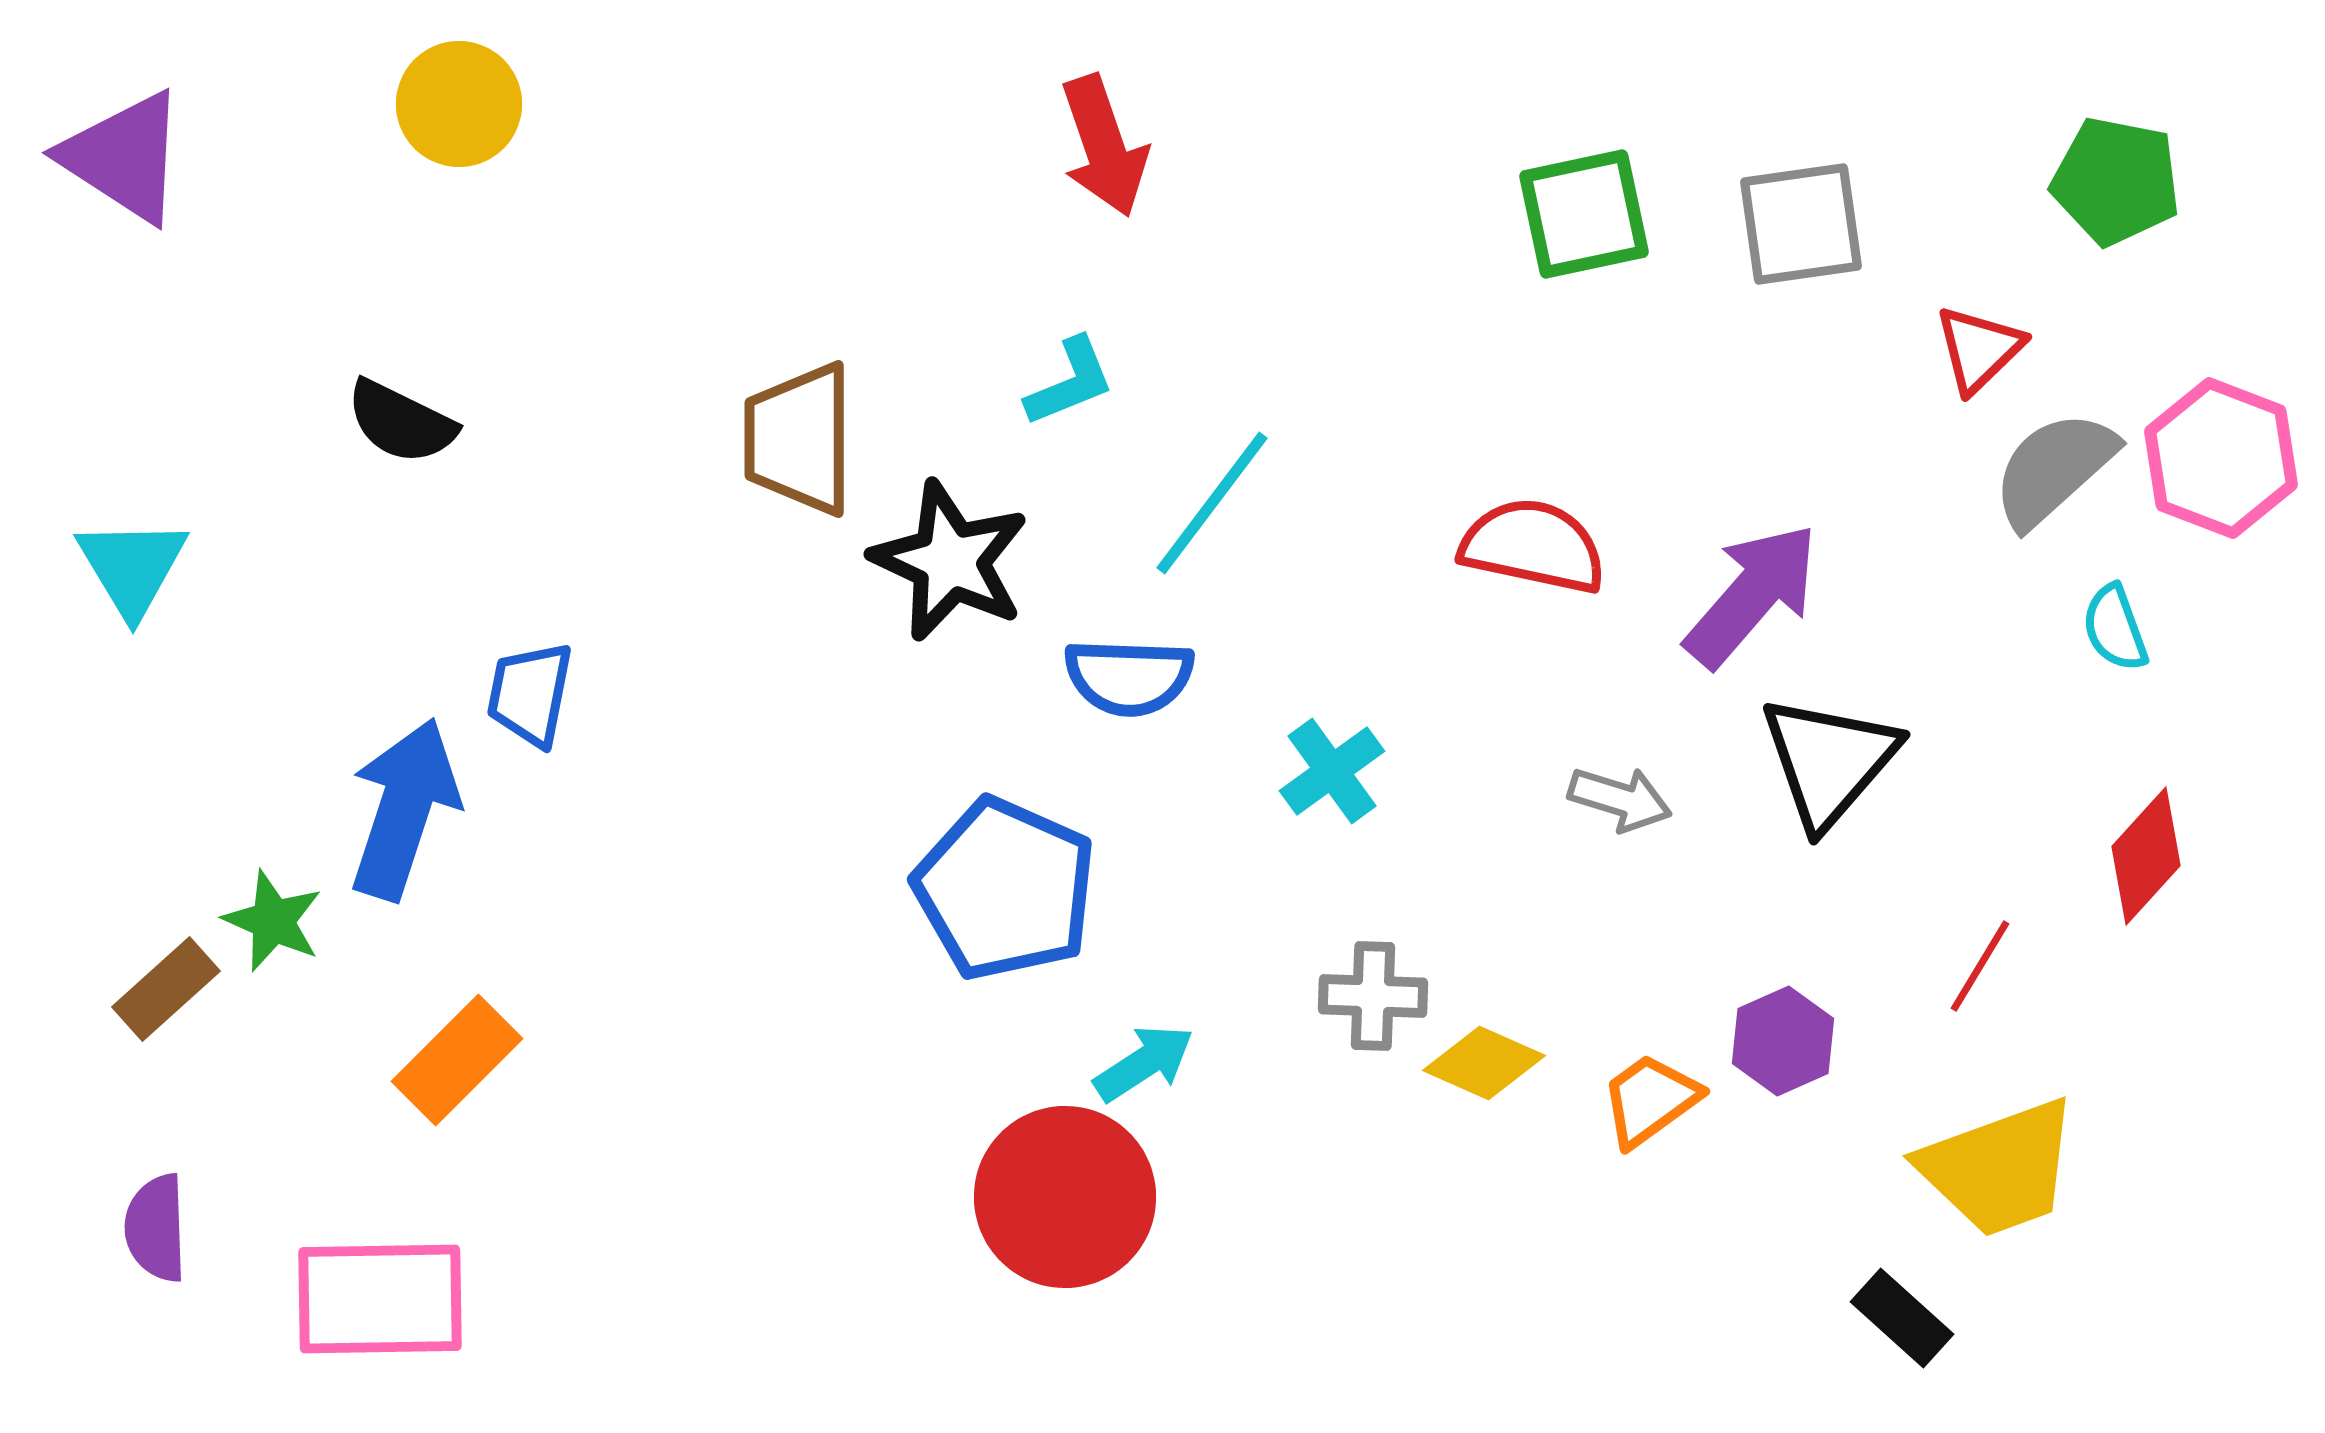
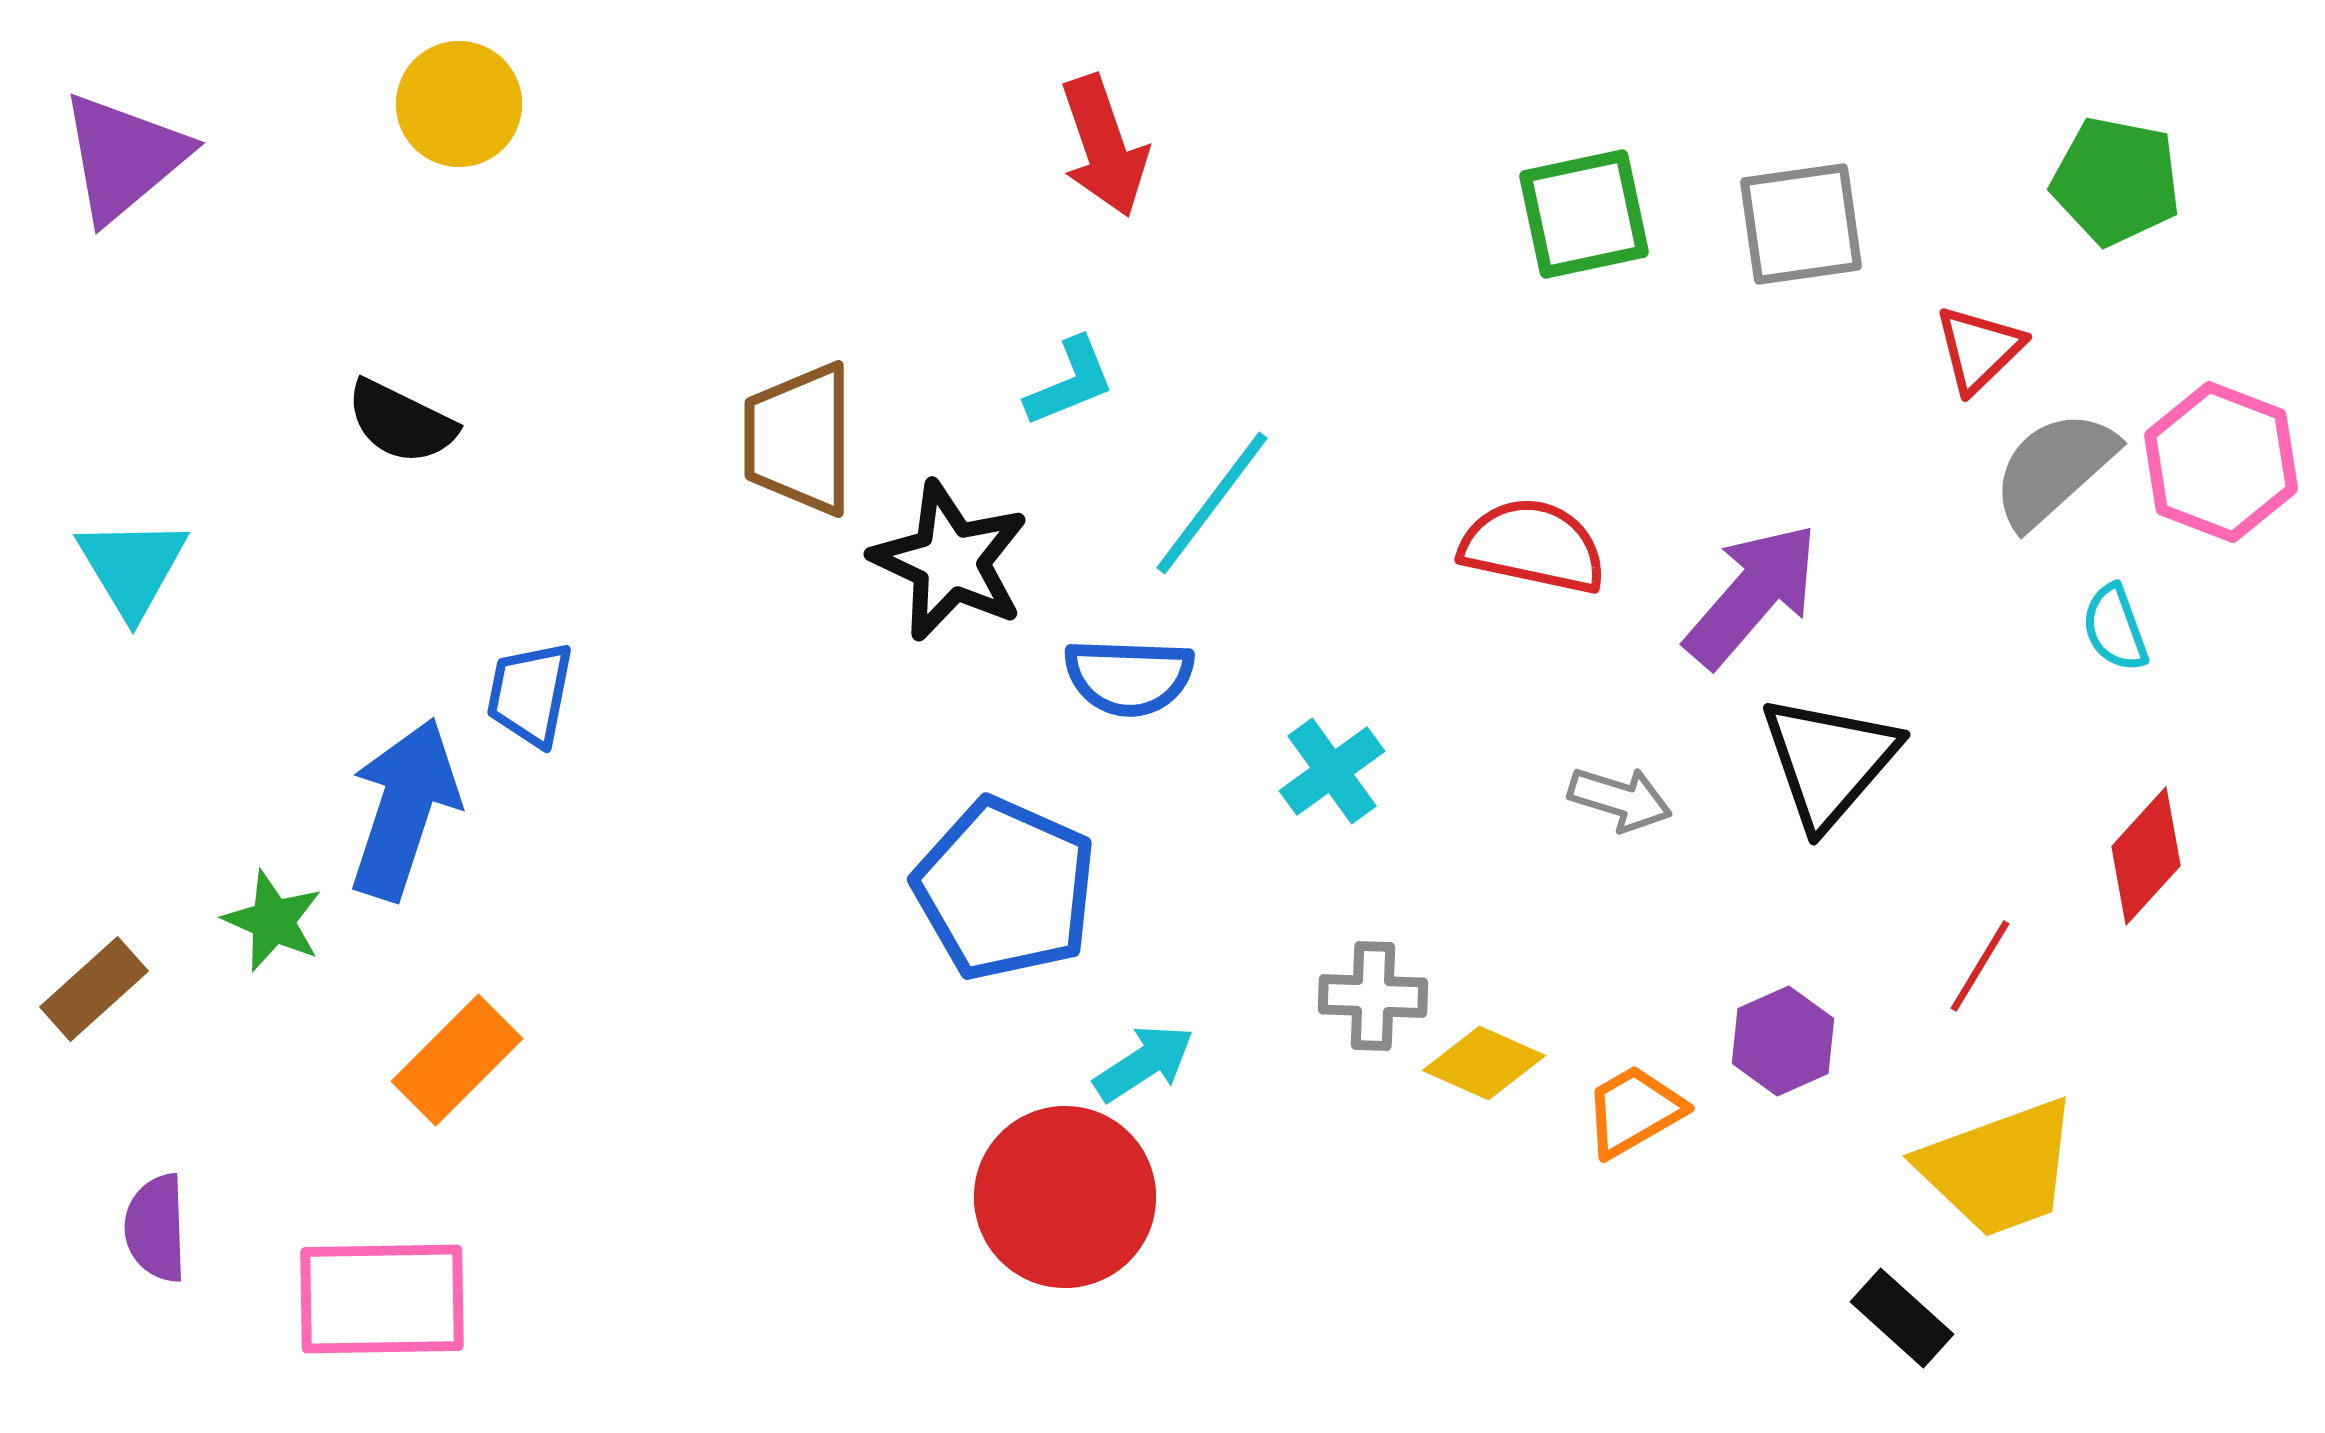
purple triangle: rotated 47 degrees clockwise
pink hexagon: moved 4 px down
brown rectangle: moved 72 px left
orange trapezoid: moved 16 px left, 11 px down; rotated 6 degrees clockwise
pink rectangle: moved 2 px right
